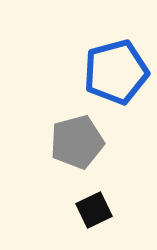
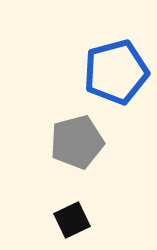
black square: moved 22 px left, 10 px down
